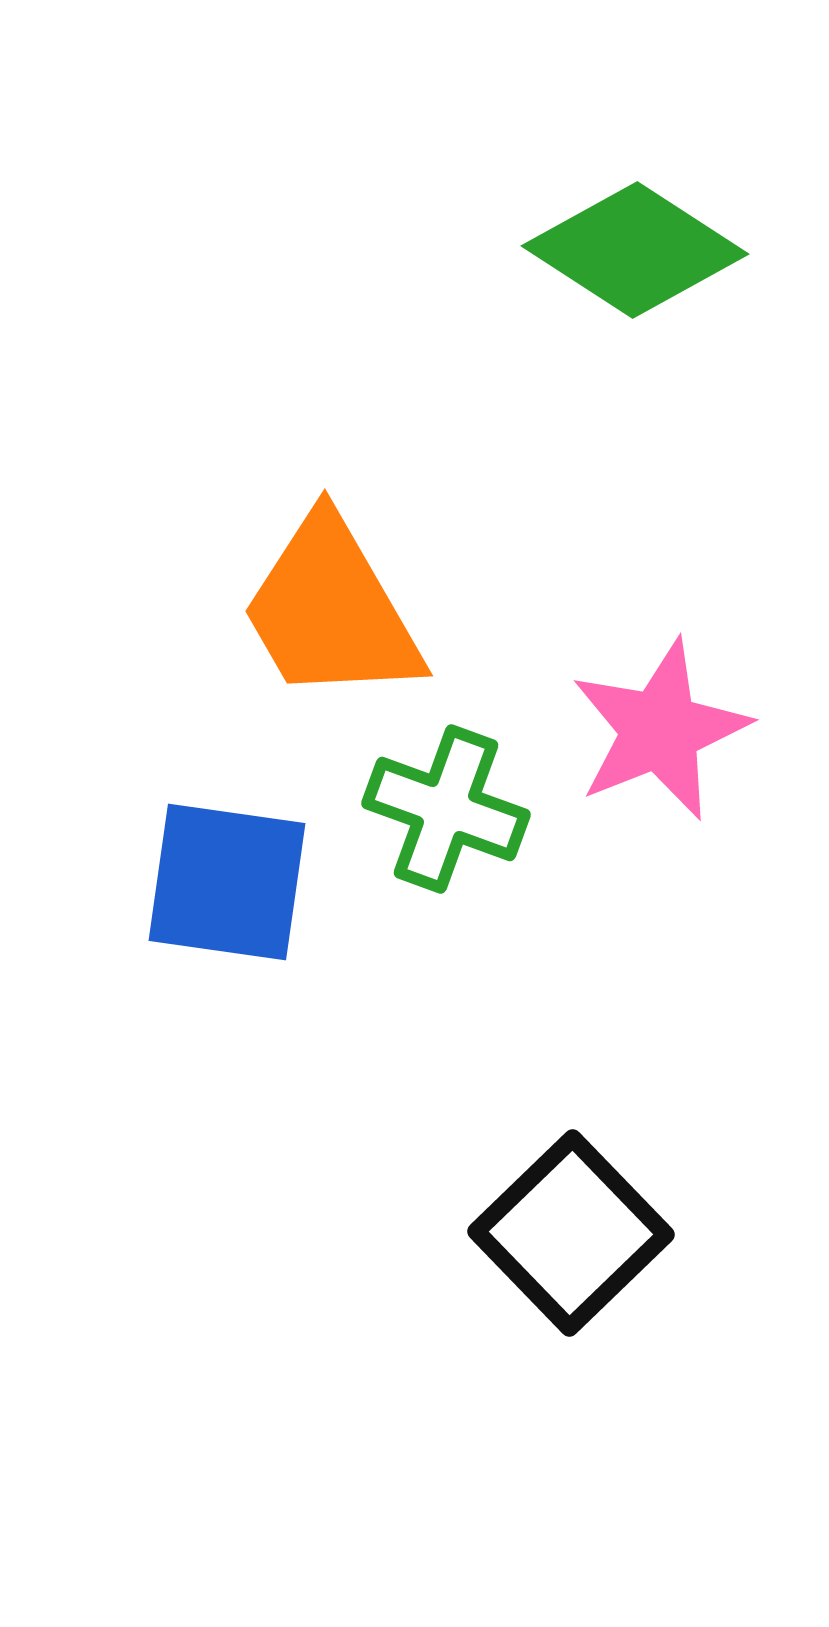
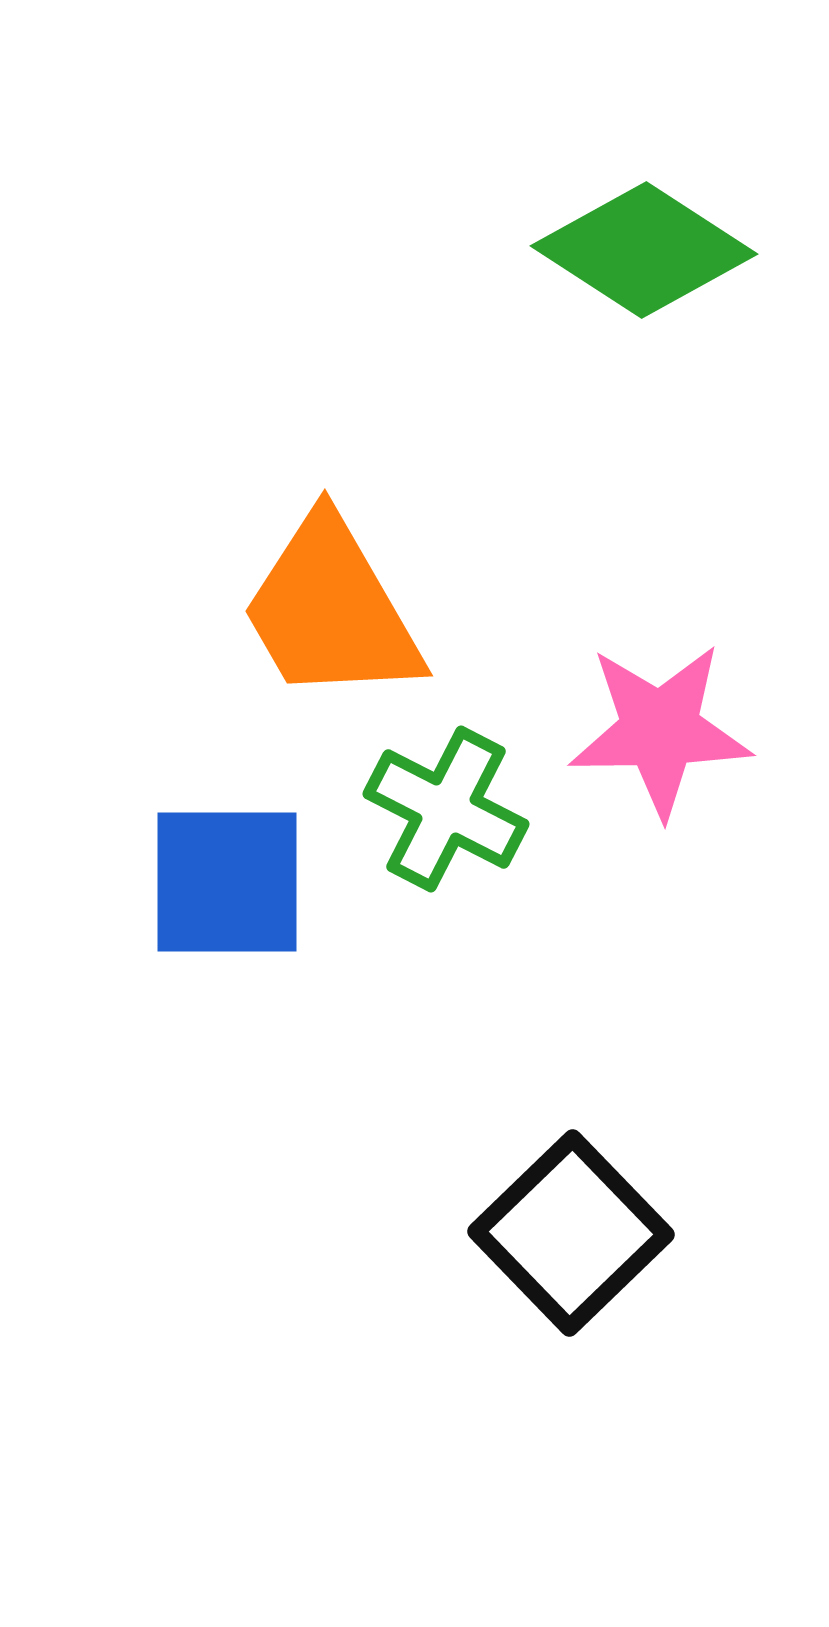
green diamond: moved 9 px right
pink star: rotated 21 degrees clockwise
green cross: rotated 7 degrees clockwise
blue square: rotated 8 degrees counterclockwise
